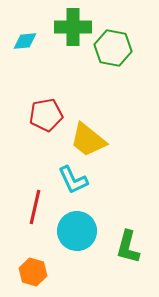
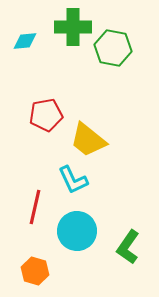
green L-shape: rotated 20 degrees clockwise
orange hexagon: moved 2 px right, 1 px up
